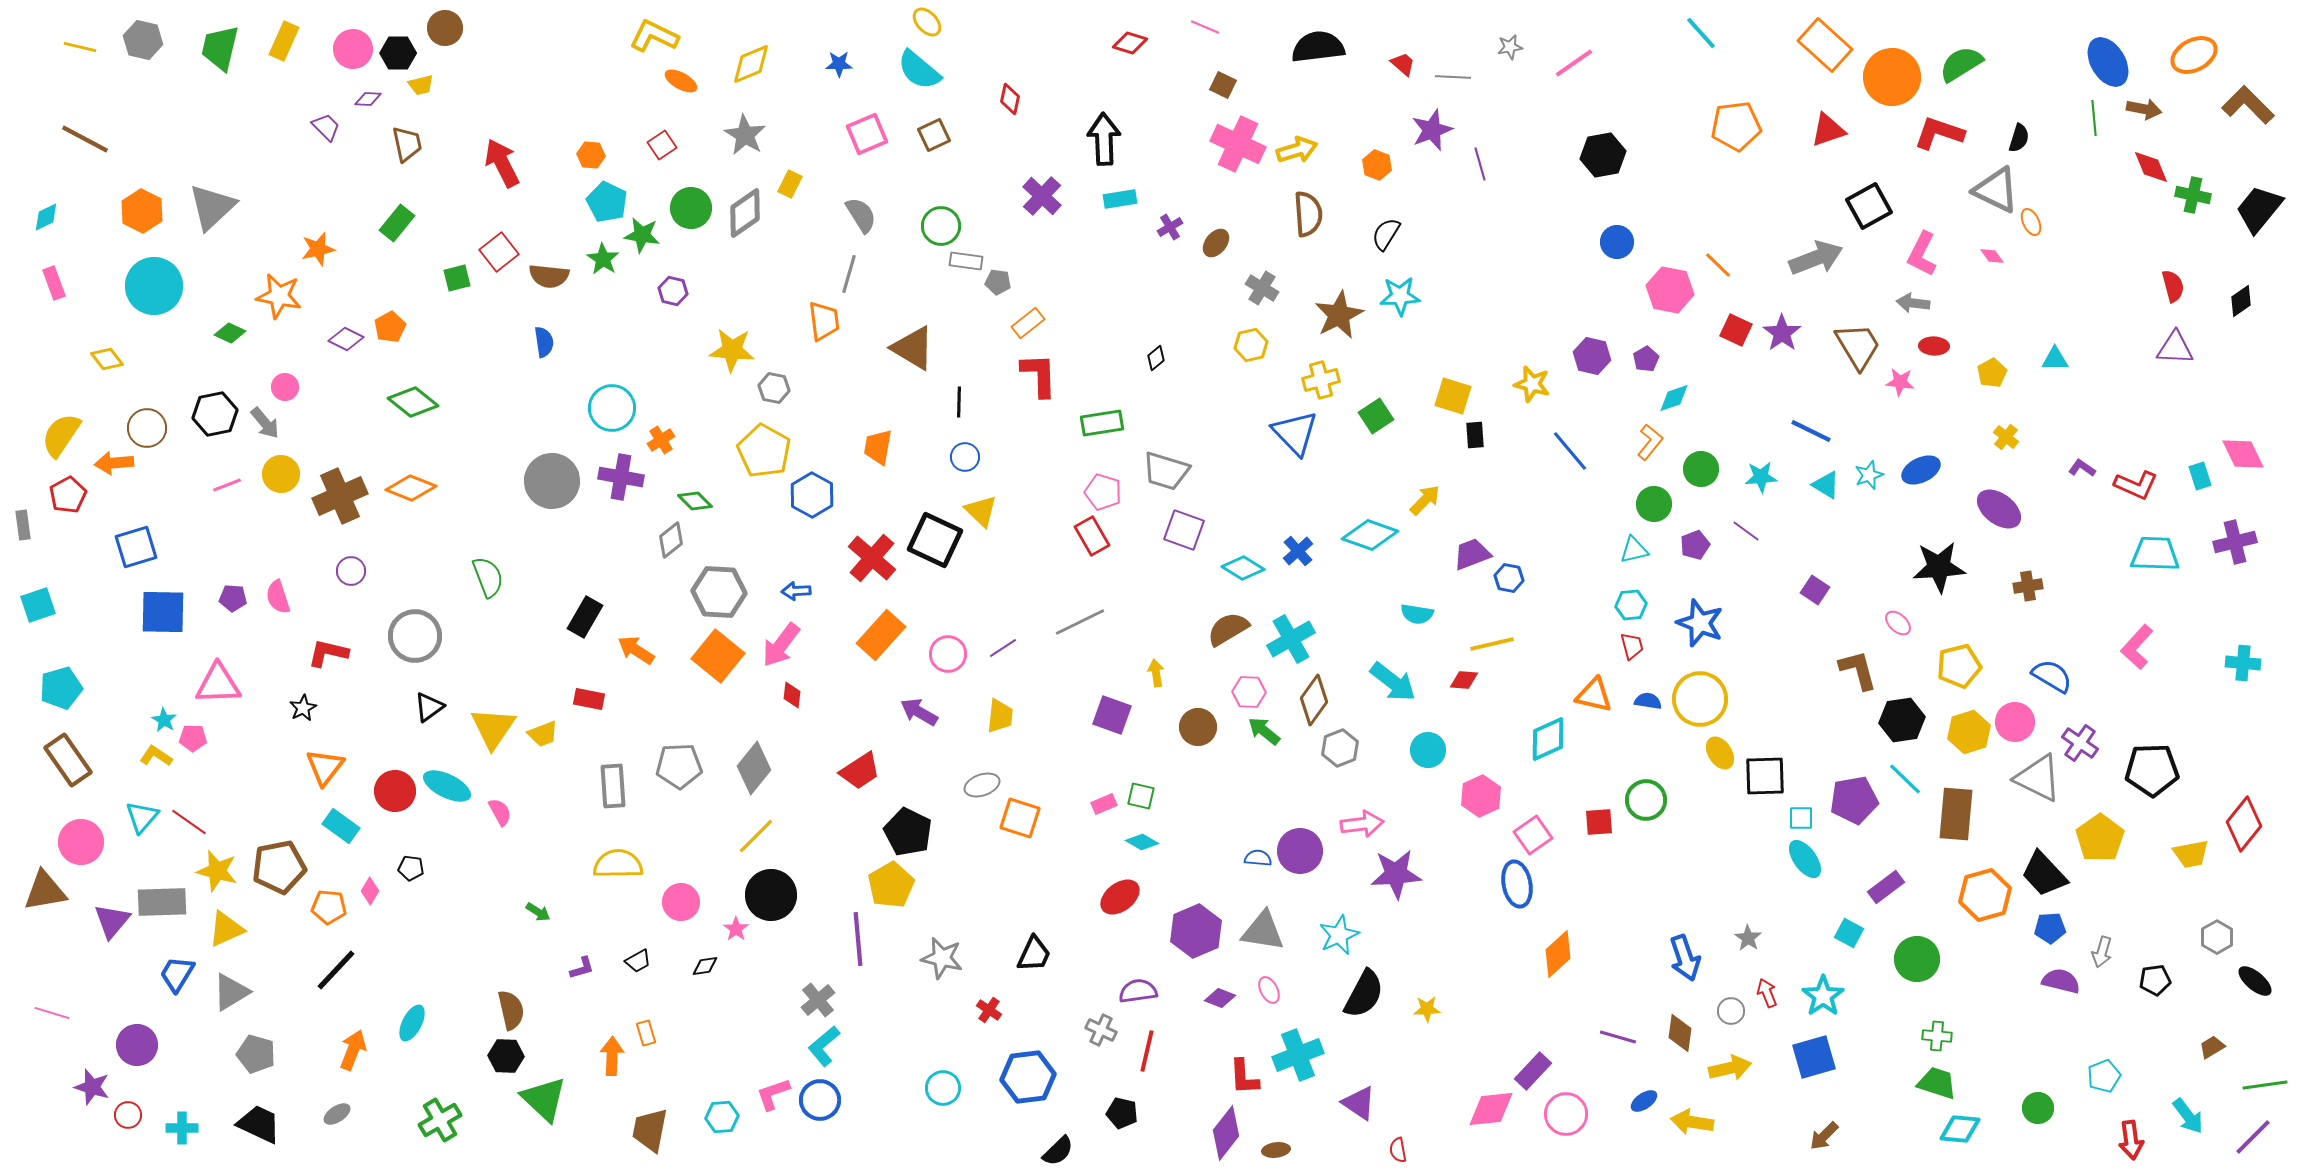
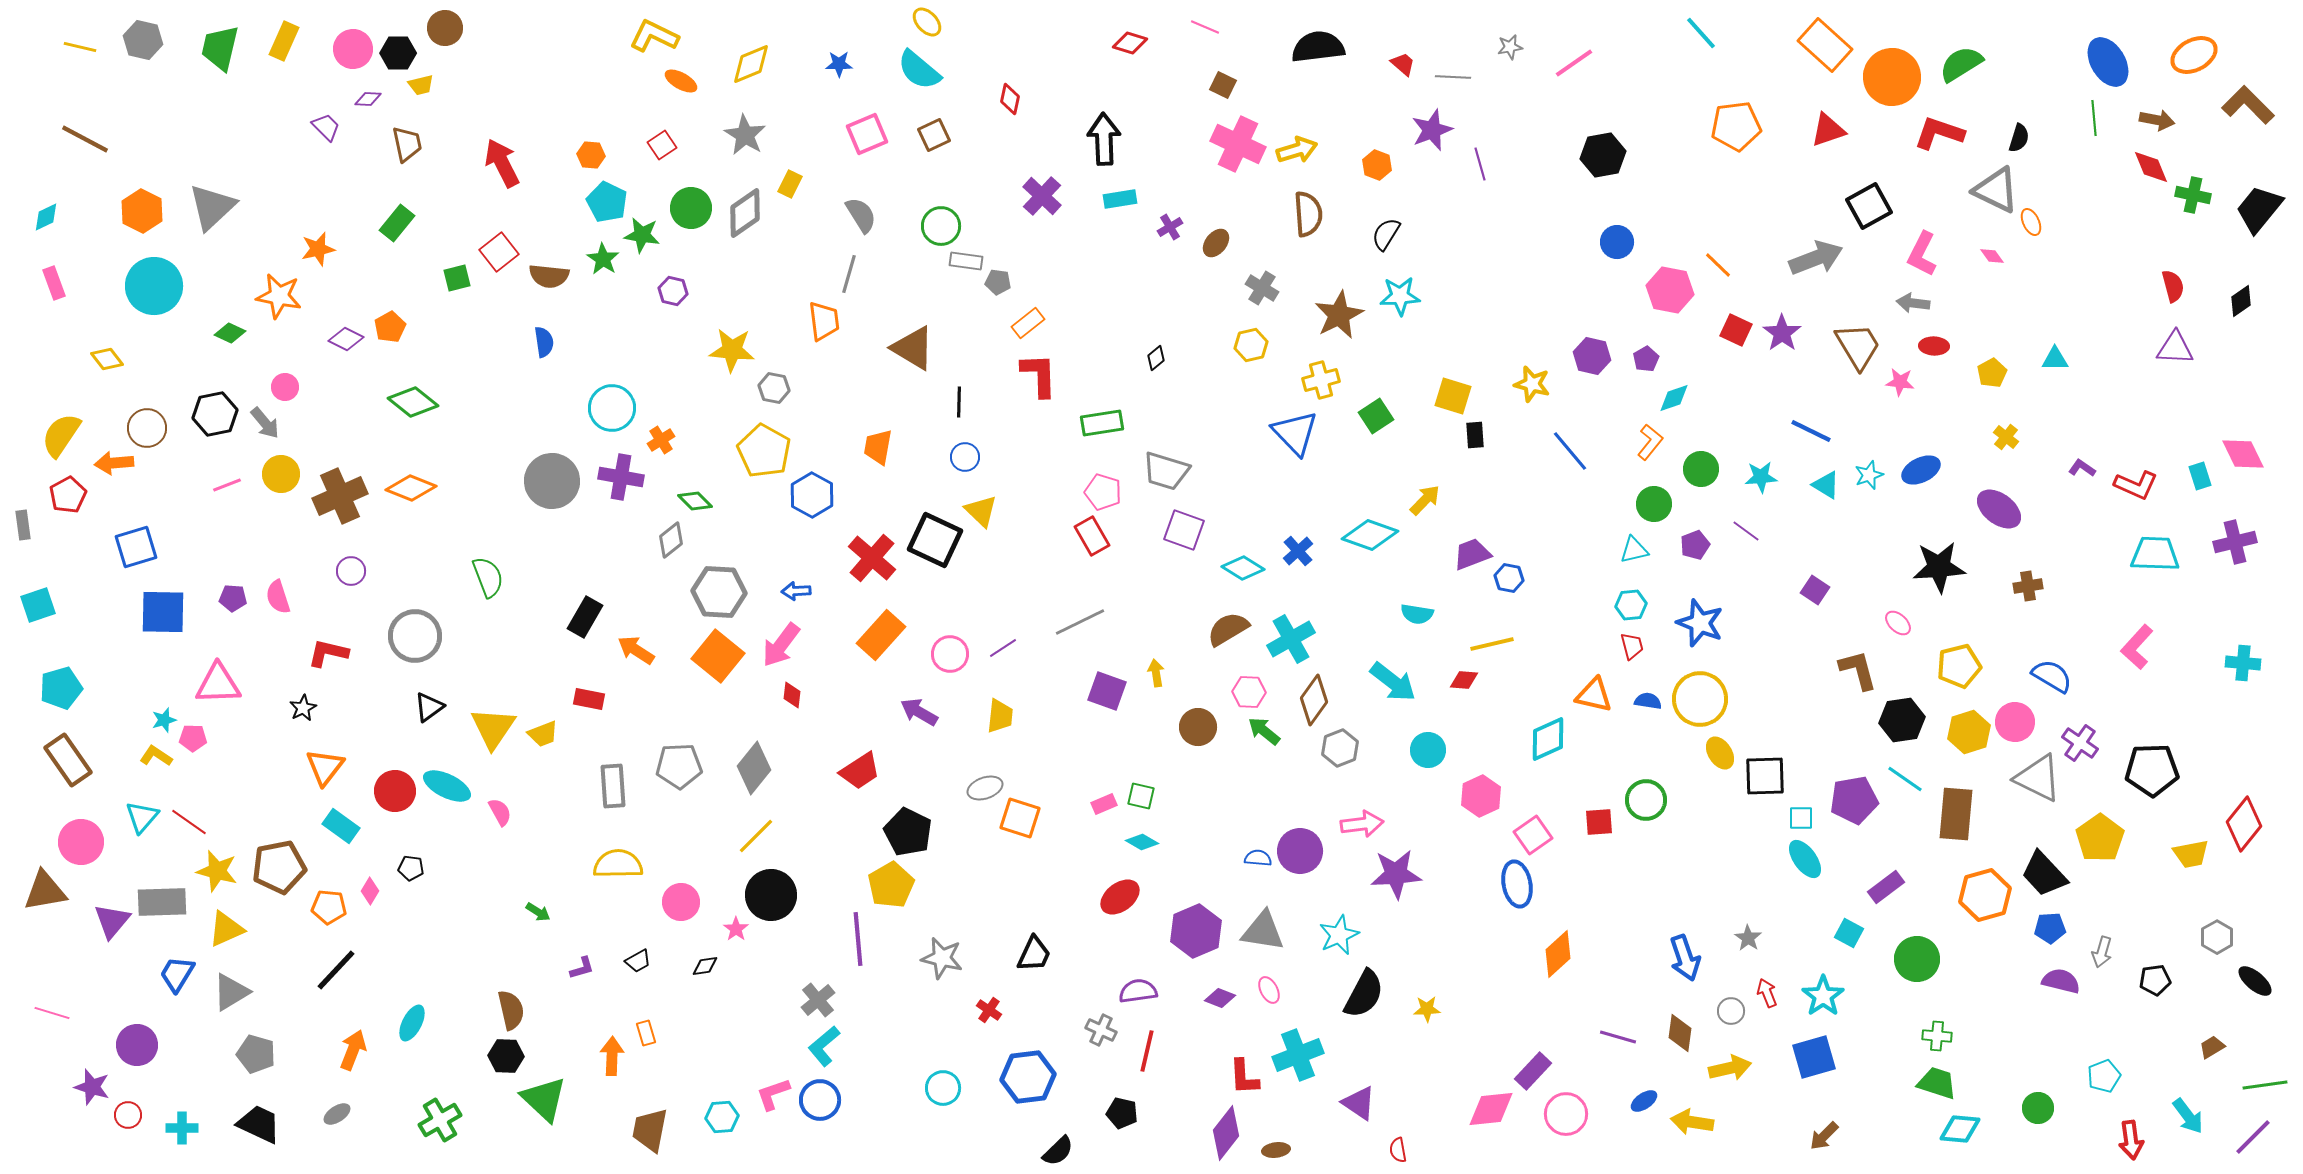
brown arrow at (2144, 109): moved 13 px right, 11 px down
pink circle at (948, 654): moved 2 px right
purple square at (1112, 715): moved 5 px left, 24 px up
cyan star at (164, 720): rotated 25 degrees clockwise
cyan line at (1905, 779): rotated 9 degrees counterclockwise
gray ellipse at (982, 785): moved 3 px right, 3 px down
